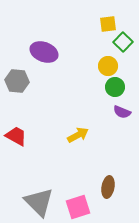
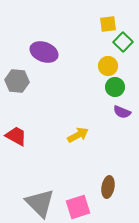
gray triangle: moved 1 px right, 1 px down
